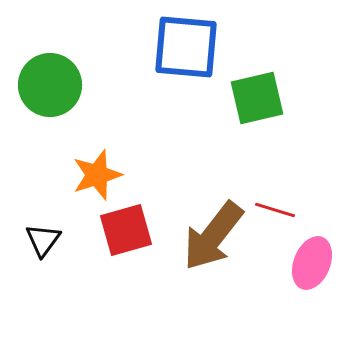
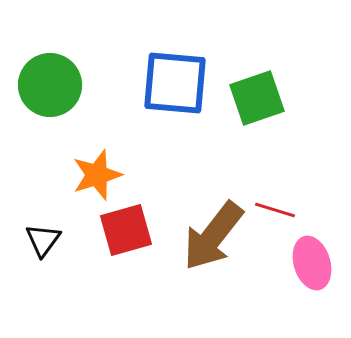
blue square: moved 11 px left, 36 px down
green square: rotated 6 degrees counterclockwise
pink ellipse: rotated 39 degrees counterclockwise
